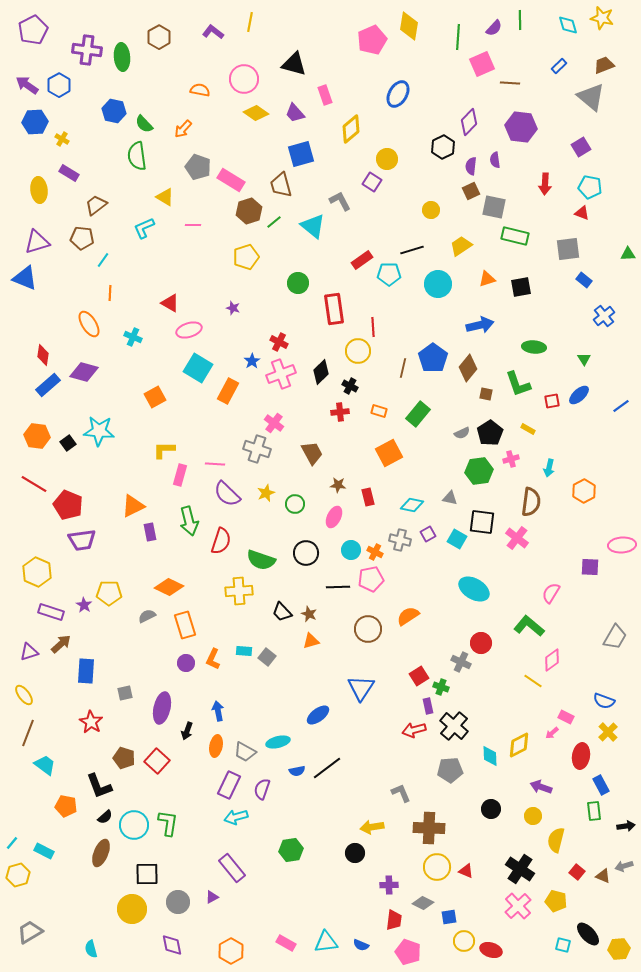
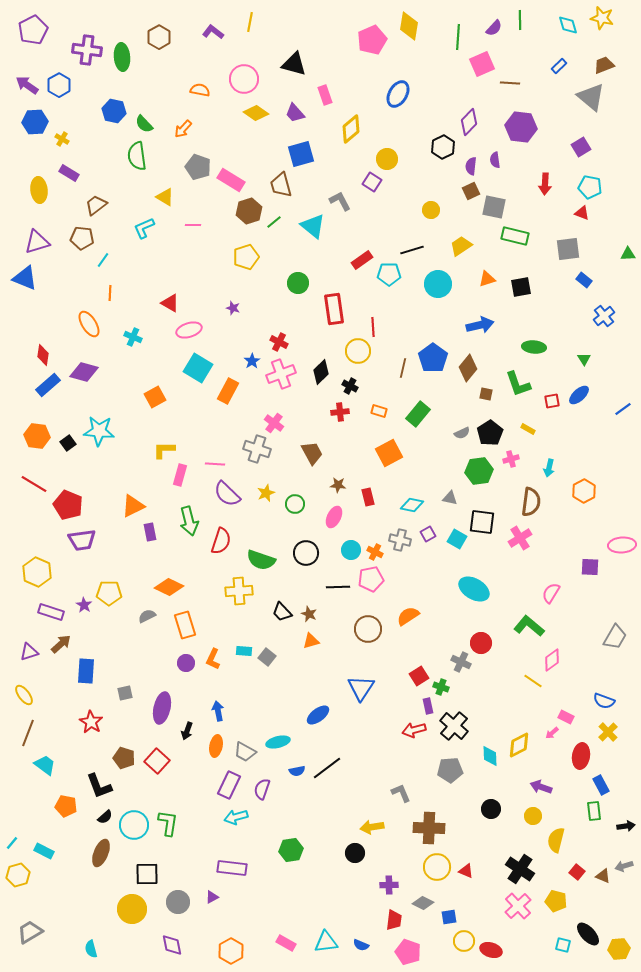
blue line at (621, 406): moved 2 px right, 3 px down
pink cross at (517, 538): moved 3 px right; rotated 20 degrees clockwise
purple rectangle at (232, 868): rotated 44 degrees counterclockwise
